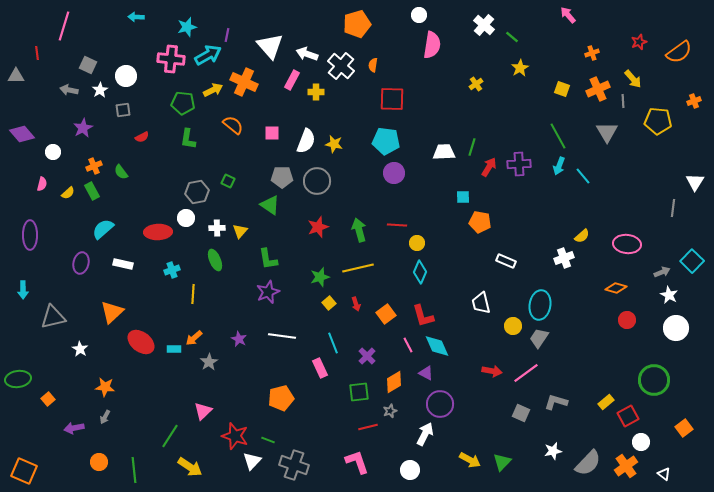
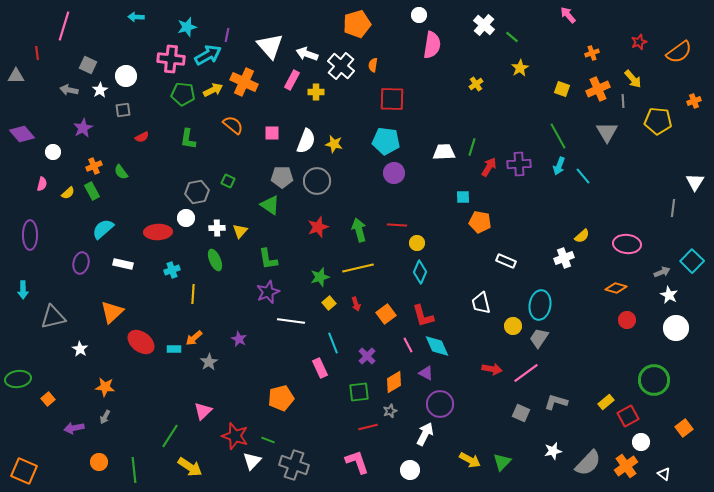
green pentagon at (183, 103): moved 9 px up
white line at (282, 336): moved 9 px right, 15 px up
red arrow at (492, 371): moved 2 px up
